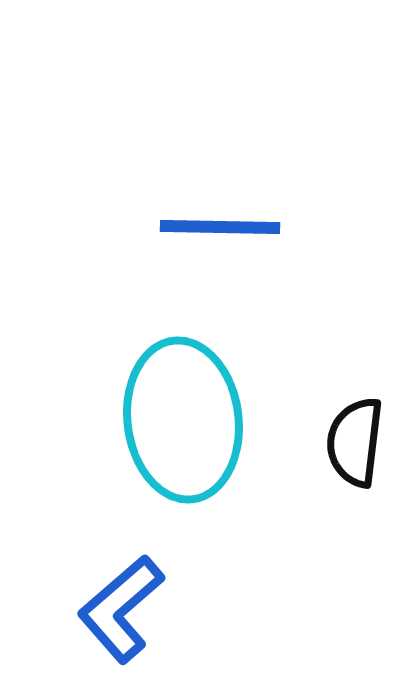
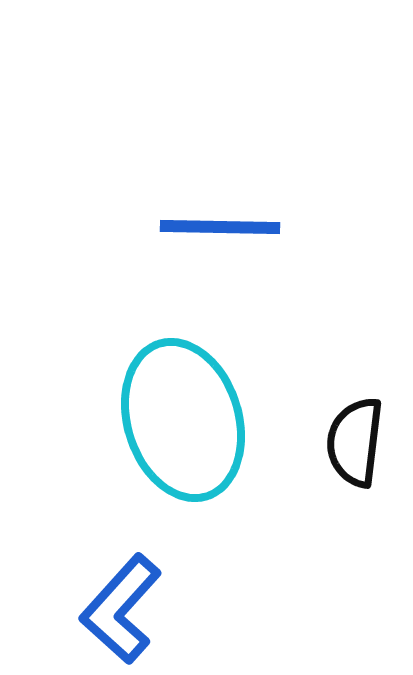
cyan ellipse: rotated 10 degrees counterclockwise
blue L-shape: rotated 7 degrees counterclockwise
